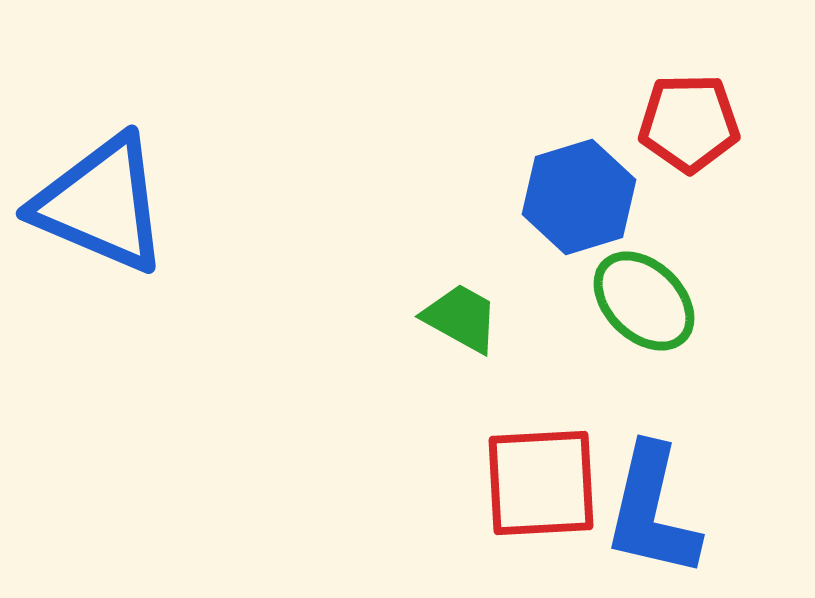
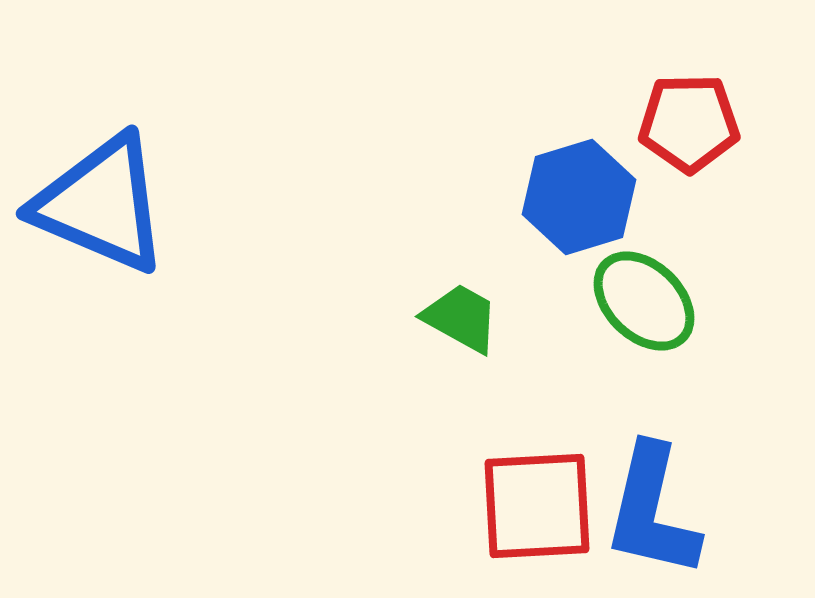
red square: moved 4 px left, 23 px down
